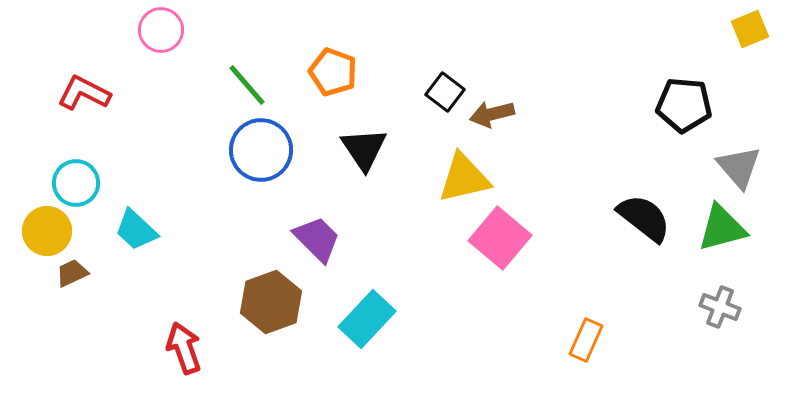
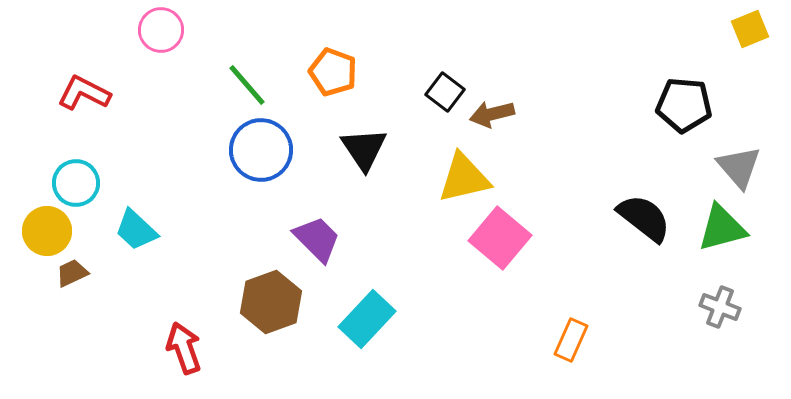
orange rectangle: moved 15 px left
